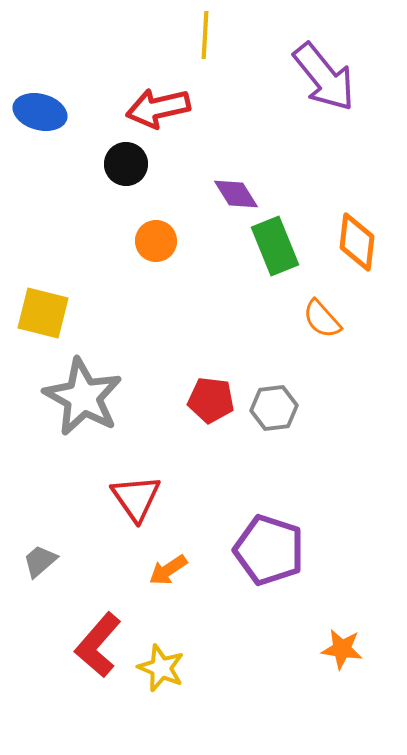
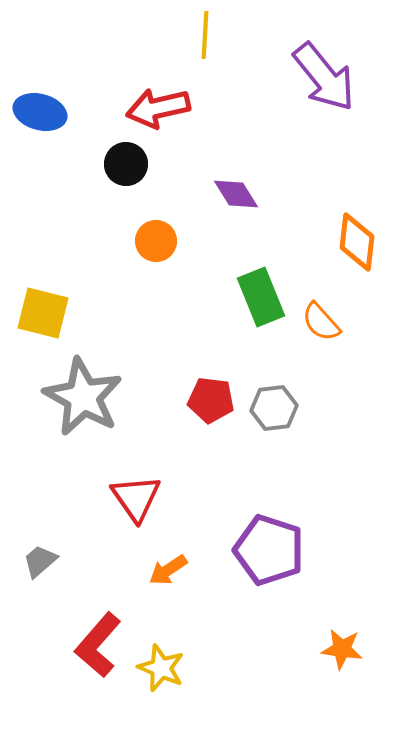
green rectangle: moved 14 px left, 51 px down
orange semicircle: moved 1 px left, 3 px down
